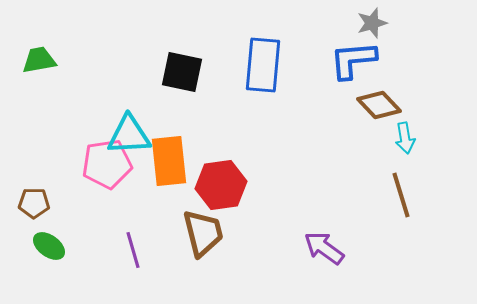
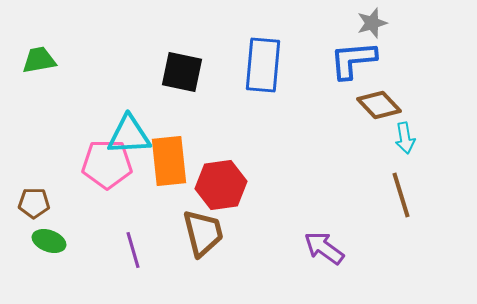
pink pentagon: rotated 9 degrees clockwise
green ellipse: moved 5 px up; rotated 16 degrees counterclockwise
